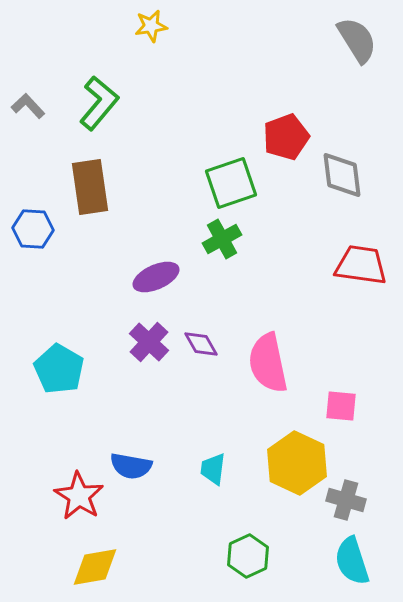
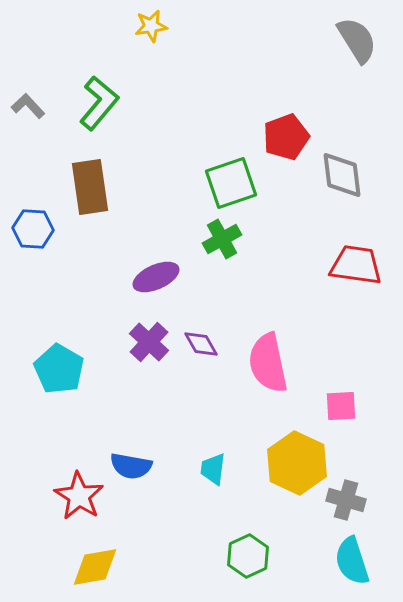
red trapezoid: moved 5 px left
pink square: rotated 8 degrees counterclockwise
